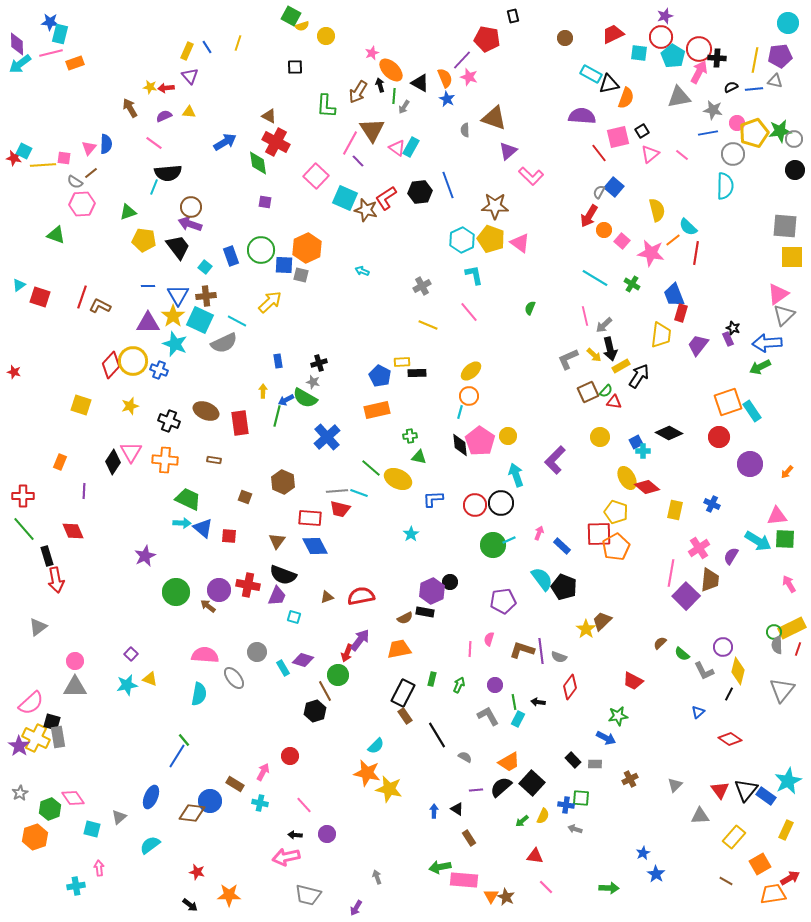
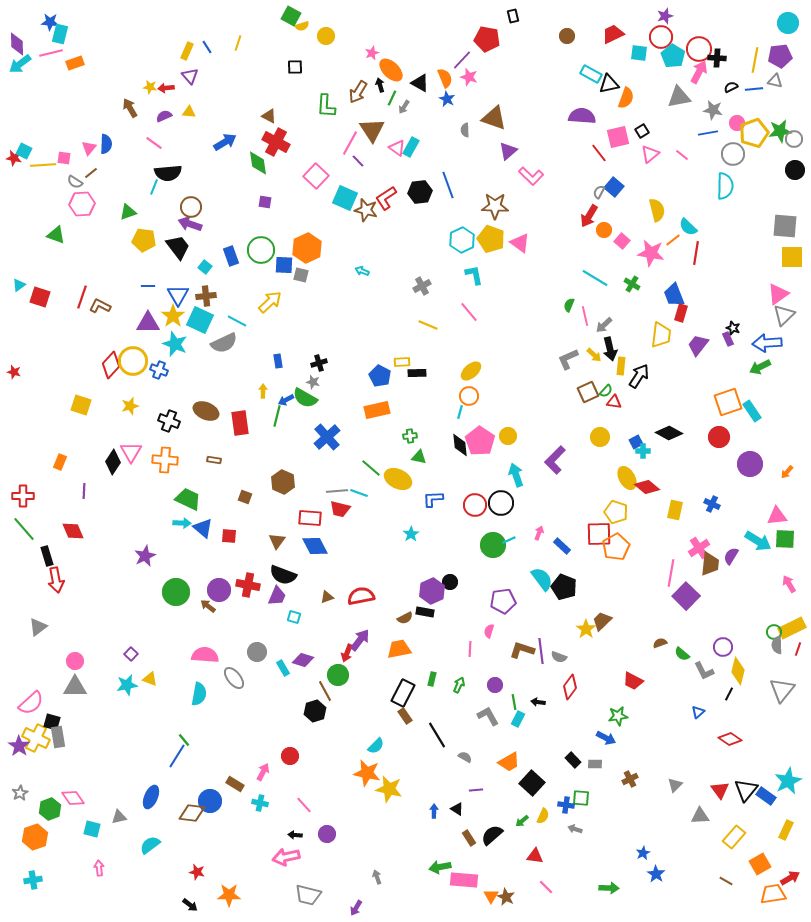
brown circle at (565, 38): moved 2 px right, 2 px up
green line at (394, 96): moved 2 px left, 2 px down; rotated 21 degrees clockwise
green semicircle at (530, 308): moved 39 px right, 3 px up
yellow rectangle at (621, 366): rotated 54 degrees counterclockwise
brown trapezoid at (710, 580): moved 16 px up
pink semicircle at (489, 639): moved 8 px up
brown semicircle at (660, 643): rotated 24 degrees clockwise
black semicircle at (501, 787): moved 9 px left, 48 px down
gray triangle at (119, 817): rotated 28 degrees clockwise
cyan cross at (76, 886): moved 43 px left, 6 px up
